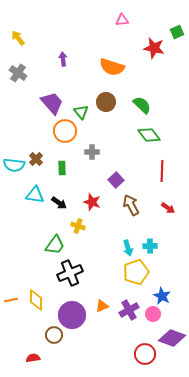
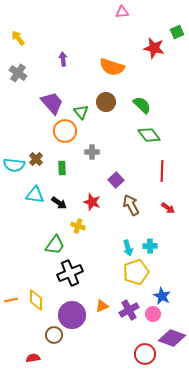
pink triangle at (122, 20): moved 8 px up
